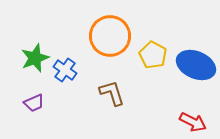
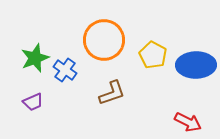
orange circle: moved 6 px left, 4 px down
blue ellipse: rotated 24 degrees counterclockwise
brown L-shape: rotated 88 degrees clockwise
purple trapezoid: moved 1 px left, 1 px up
red arrow: moved 5 px left
